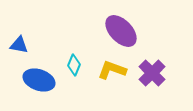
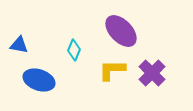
cyan diamond: moved 15 px up
yellow L-shape: rotated 20 degrees counterclockwise
